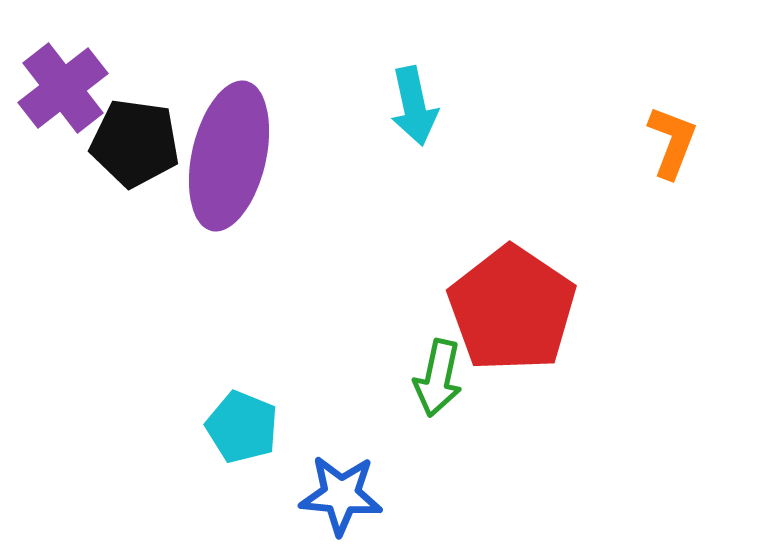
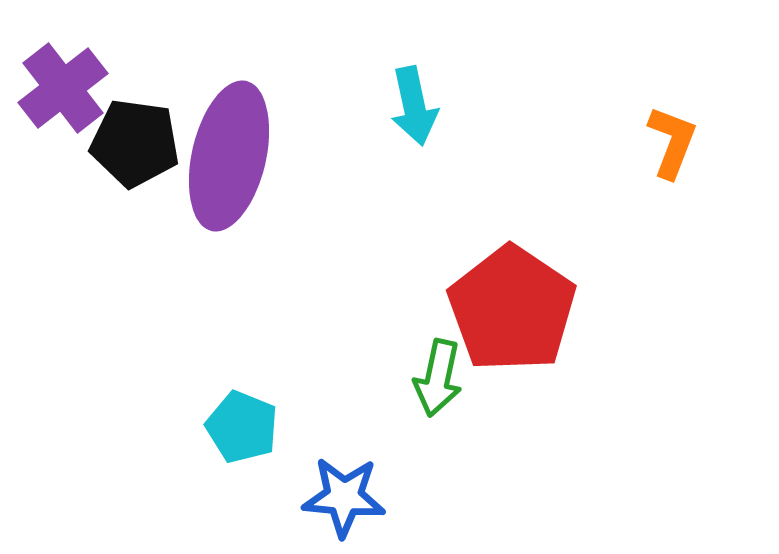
blue star: moved 3 px right, 2 px down
